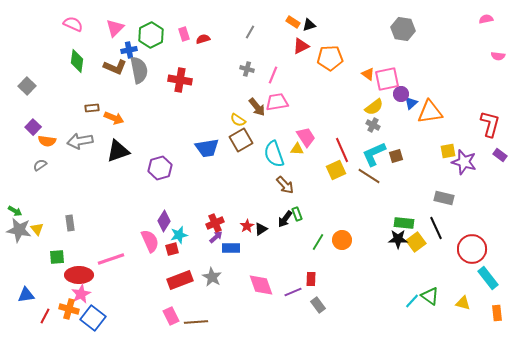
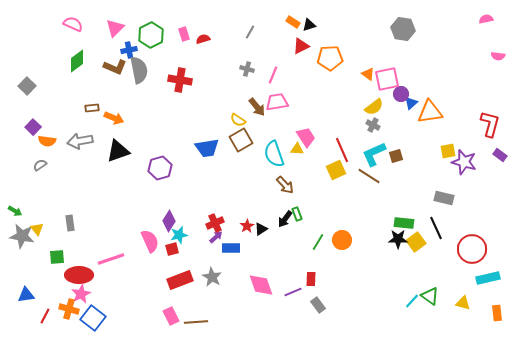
green diamond at (77, 61): rotated 45 degrees clockwise
purple diamond at (164, 221): moved 5 px right
gray star at (19, 230): moved 3 px right, 6 px down
cyan rectangle at (488, 278): rotated 65 degrees counterclockwise
